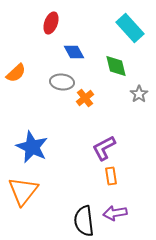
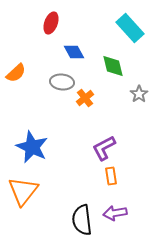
green diamond: moved 3 px left
black semicircle: moved 2 px left, 1 px up
